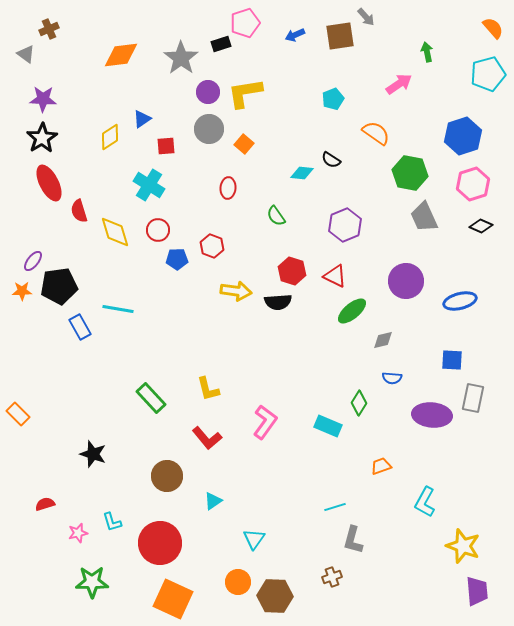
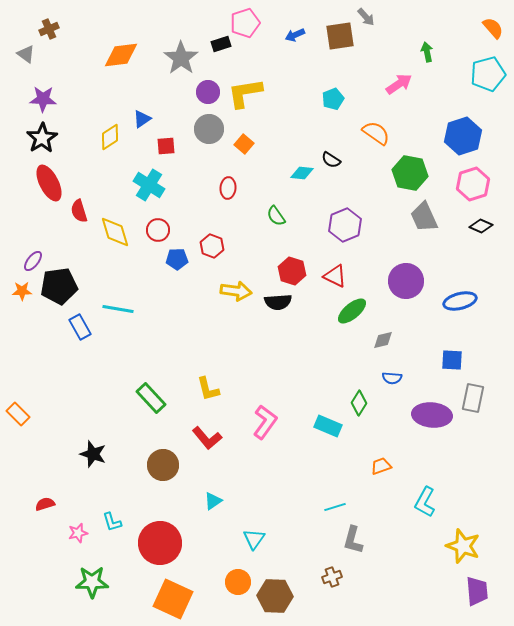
brown circle at (167, 476): moved 4 px left, 11 px up
